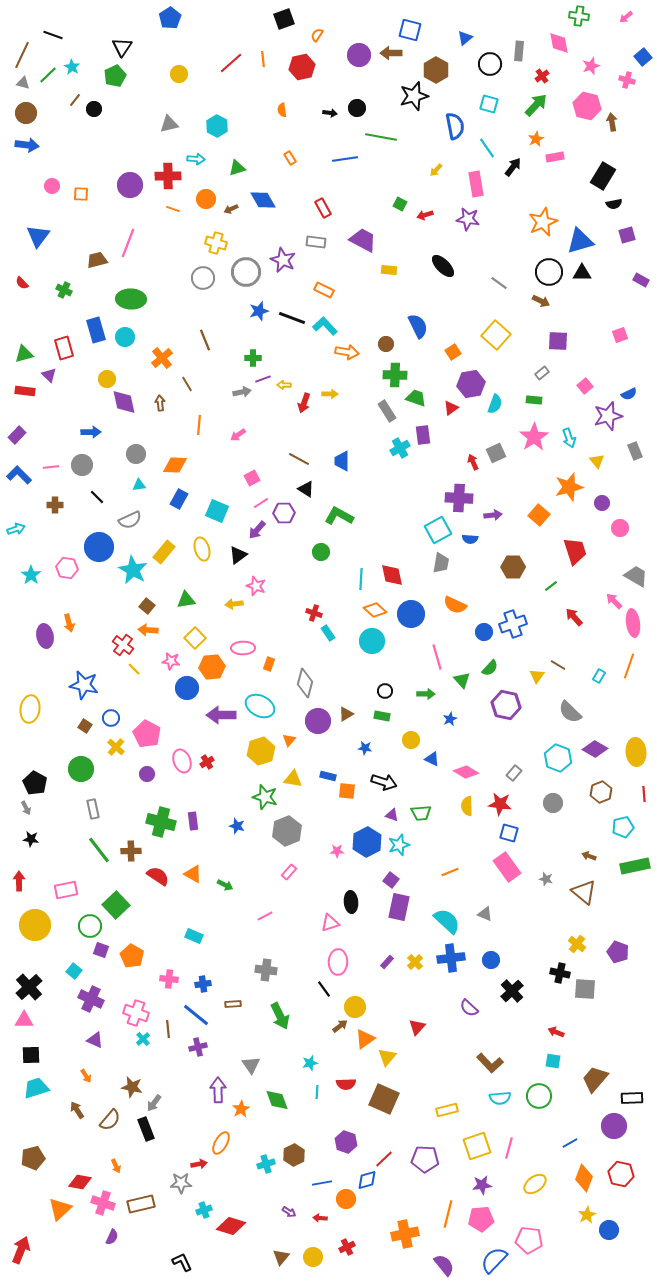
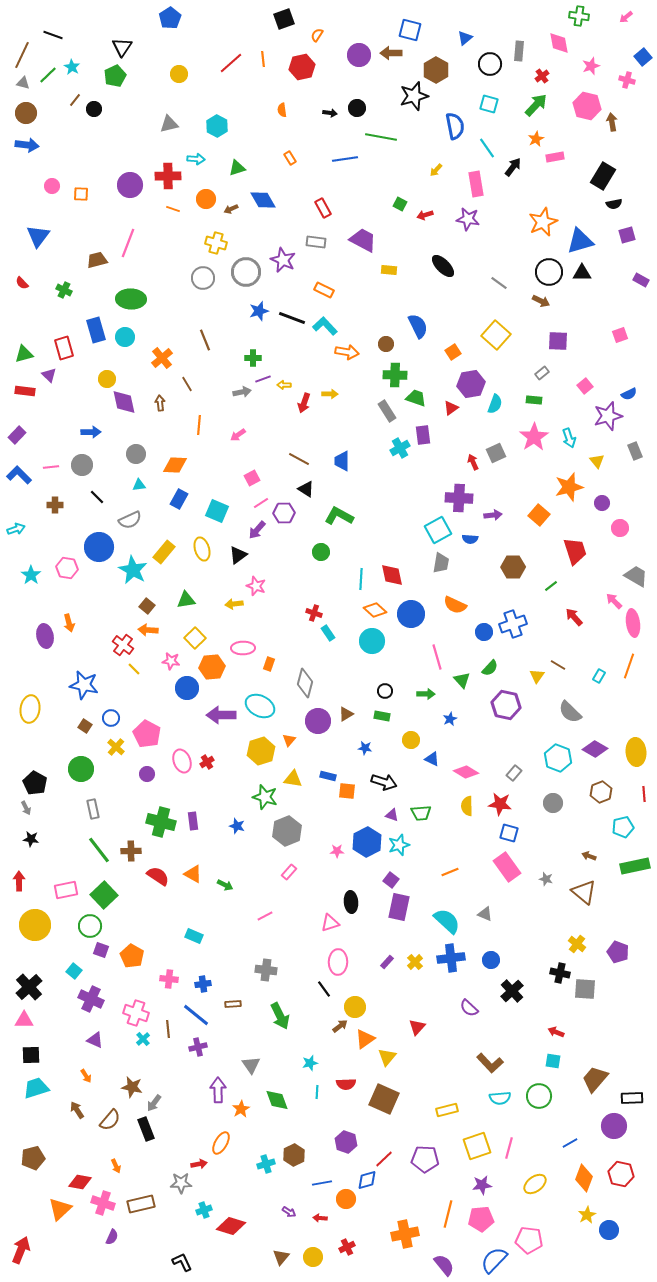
green square at (116, 905): moved 12 px left, 10 px up
